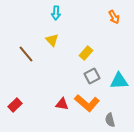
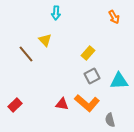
yellow triangle: moved 7 px left
yellow rectangle: moved 2 px right
